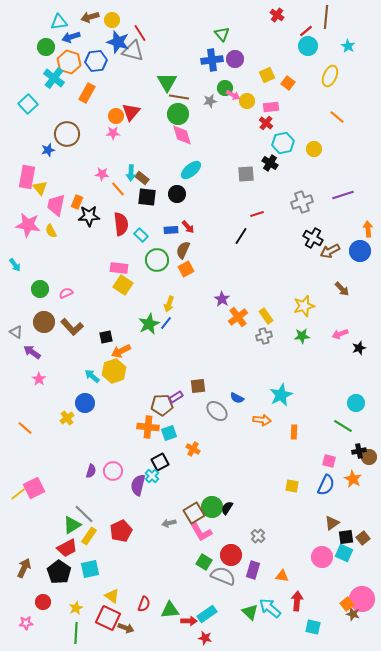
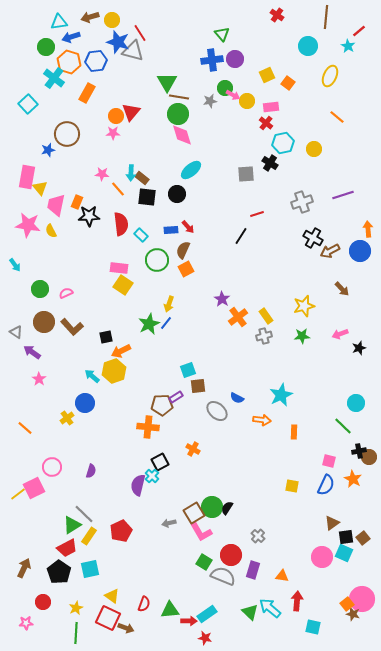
red line at (306, 31): moved 53 px right
green line at (343, 426): rotated 12 degrees clockwise
cyan square at (169, 433): moved 19 px right, 63 px up
pink circle at (113, 471): moved 61 px left, 4 px up
